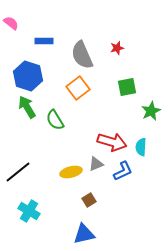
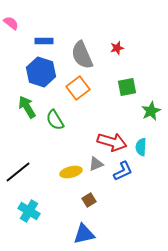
blue hexagon: moved 13 px right, 4 px up
